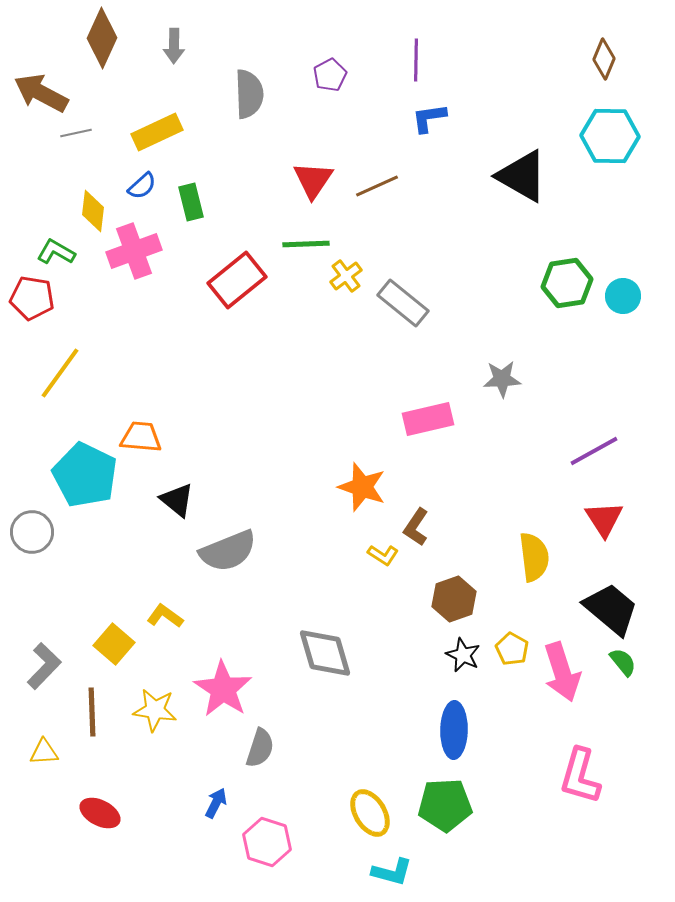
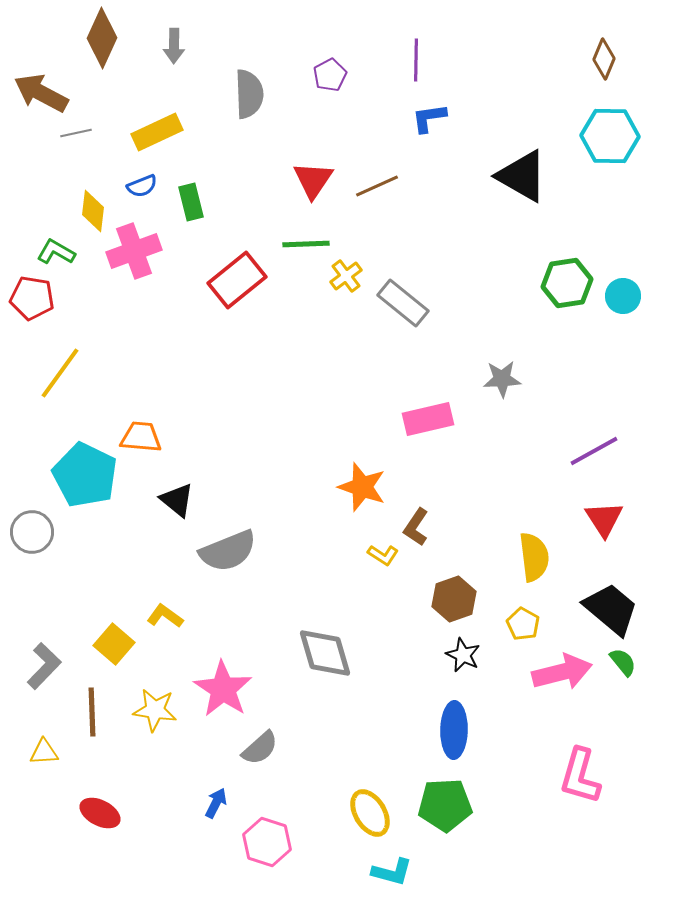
blue semicircle at (142, 186): rotated 20 degrees clockwise
yellow pentagon at (512, 649): moved 11 px right, 25 px up
pink arrow at (562, 672): rotated 86 degrees counterclockwise
gray semicircle at (260, 748): rotated 30 degrees clockwise
